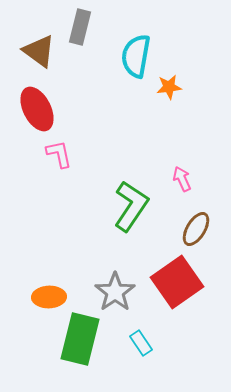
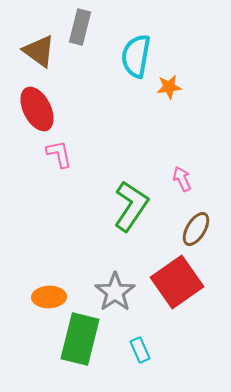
cyan rectangle: moved 1 px left, 7 px down; rotated 10 degrees clockwise
